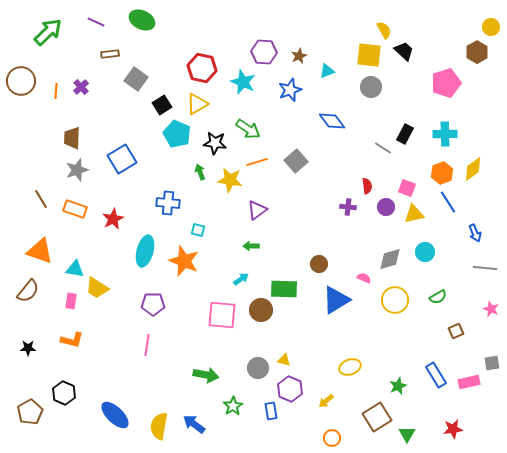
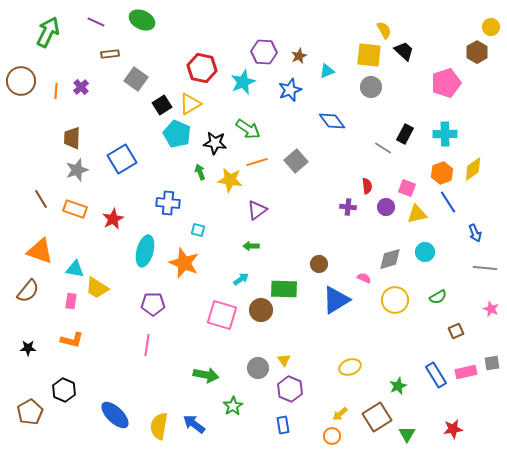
green arrow at (48, 32): rotated 20 degrees counterclockwise
cyan star at (243, 82): rotated 25 degrees clockwise
yellow triangle at (197, 104): moved 7 px left
yellow triangle at (414, 214): moved 3 px right
orange star at (184, 261): moved 2 px down
pink square at (222, 315): rotated 12 degrees clockwise
yellow triangle at (284, 360): rotated 40 degrees clockwise
pink rectangle at (469, 382): moved 3 px left, 10 px up
black hexagon at (64, 393): moved 3 px up
yellow arrow at (326, 401): moved 14 px right, 13 px down
blue rectangle at (271, 411): moved 12 px right, 14 px down
orange circle at (332, 438): moved 2 px up
